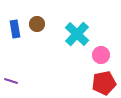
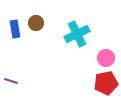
brown circle: moved 1 px left, 1 px up
cyan cross: rotated 20 degrees clockwise
pink circle: moved 5 px right, 3 px down
red pentagon: moved 2 px right
